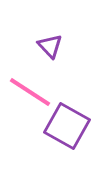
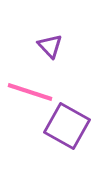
pink line: rotated 15 degrees counterclockwise
